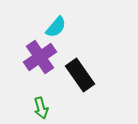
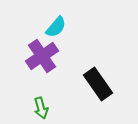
purple cross: moved 2 px right, 1 px up
black rectangle: moved 18 px right, 9 px down
